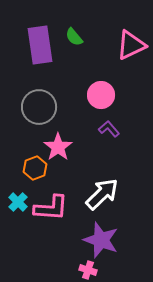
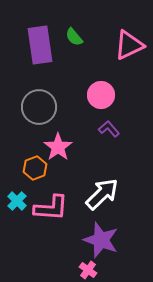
pink triangle: moved 2 px left
cyan cross: moved 1 px left, 1 px up
pink cross: rotated 18 degrees clockwise
